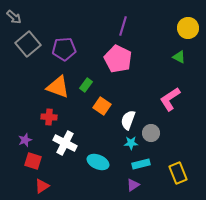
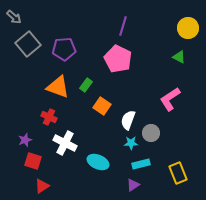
red cross: rotated 21 degrees clockwise
